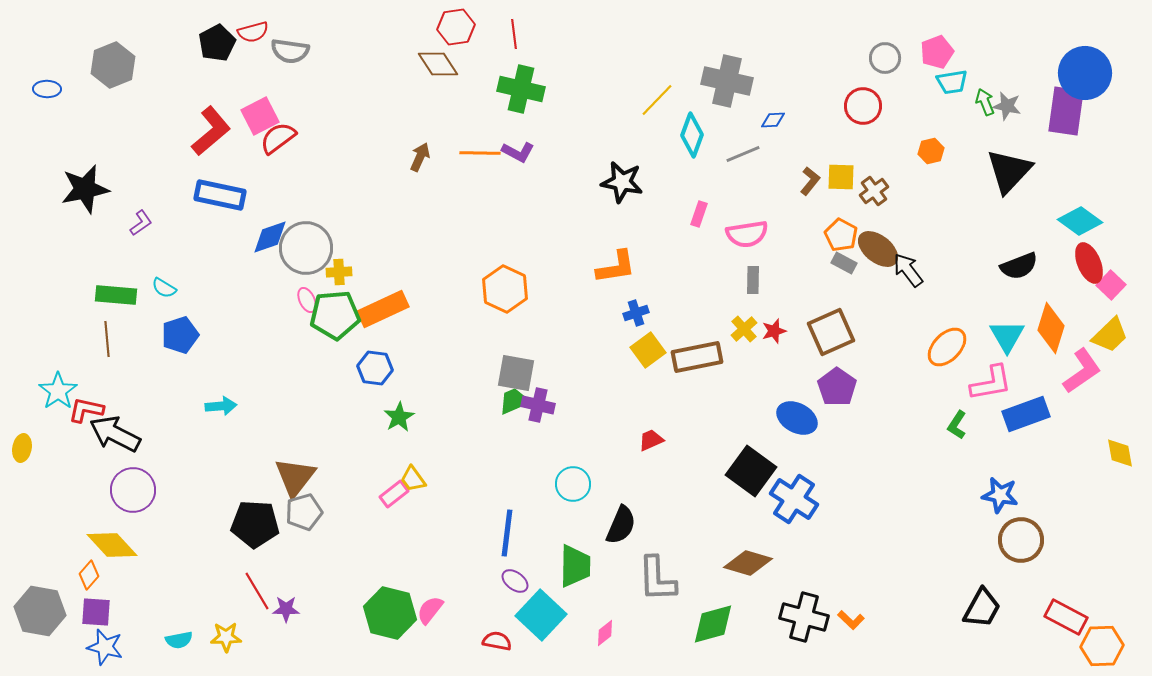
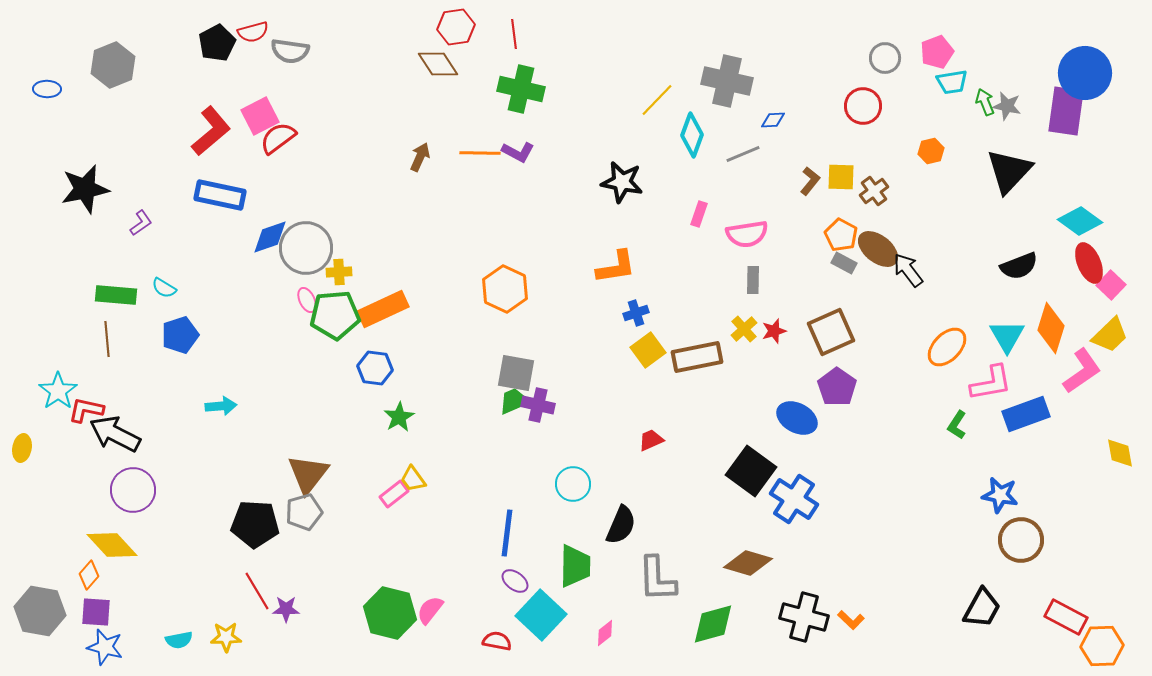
brown triangle at (295, 477): moved 13 px right, 3 px up
